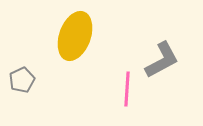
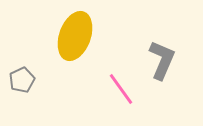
gray L-shape: rotated 39 degrees counterclockwise
pink line: moved 6 px left; rotated 40 degrees counterclockwise
